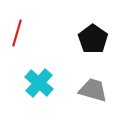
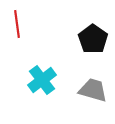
red line: moved 9 px up; rotated 24 degrees counterclockwise
cyan cross: moved 3 px right, 3 px up; rotated 12 degrees clockwise
